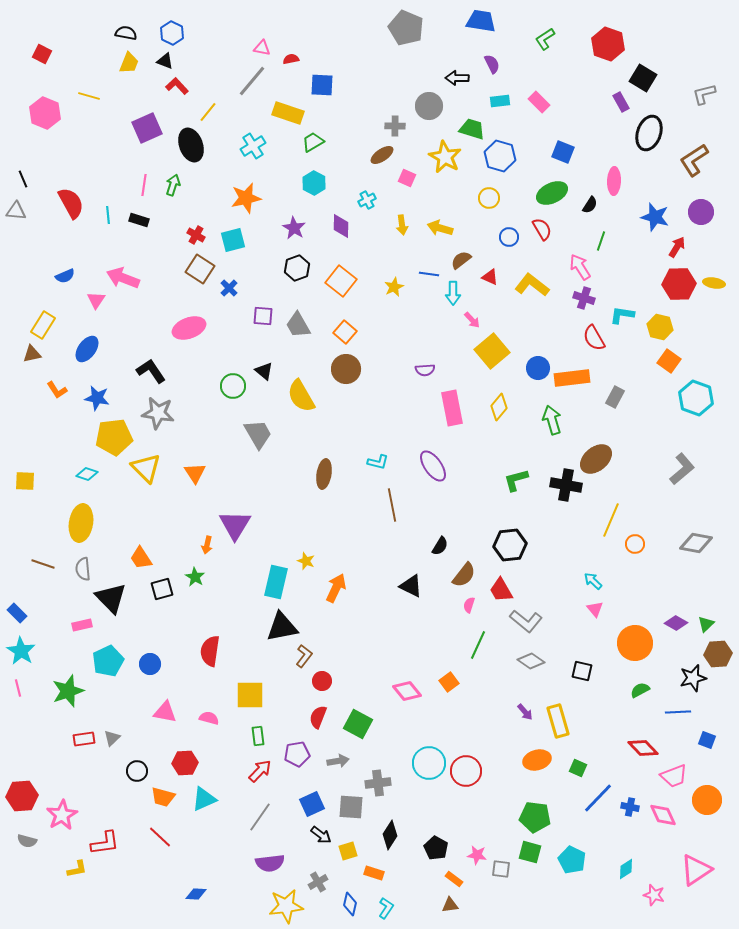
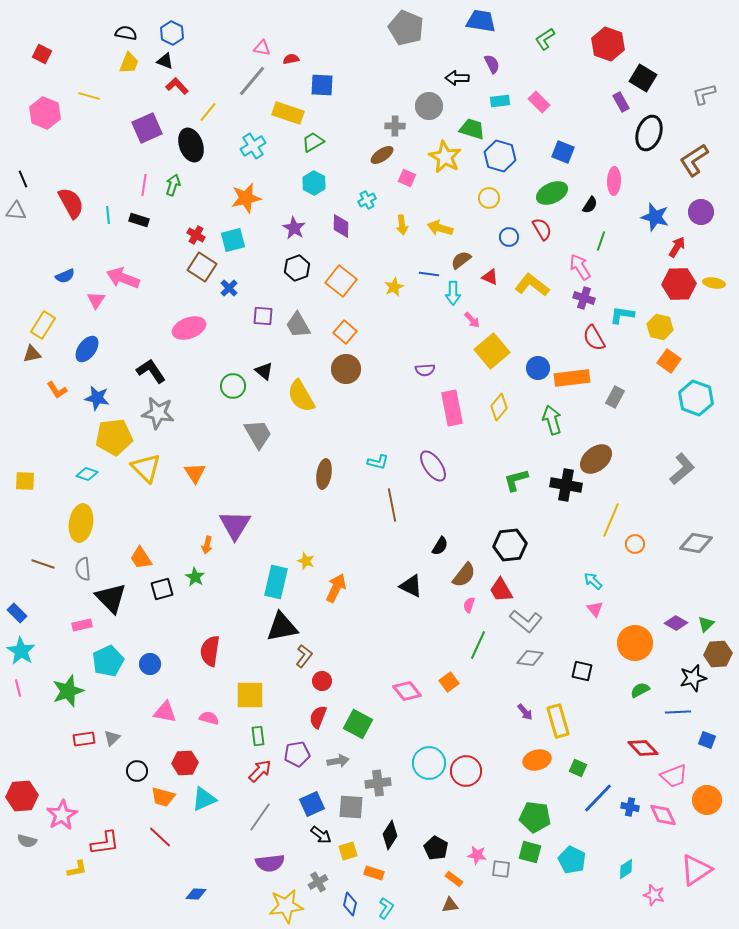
brown square at (200, 269): moved 2 px right, 2 px up
gray diamond at (531, 661): moved 1 px left, 3 px up; rotated 28 degrees counterclockwise
